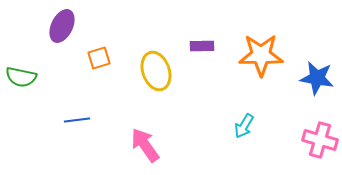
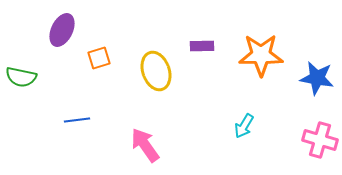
purple ellipse: moved 4 px down
